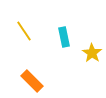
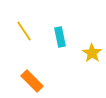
cyan rectangle: moved 4 px left
